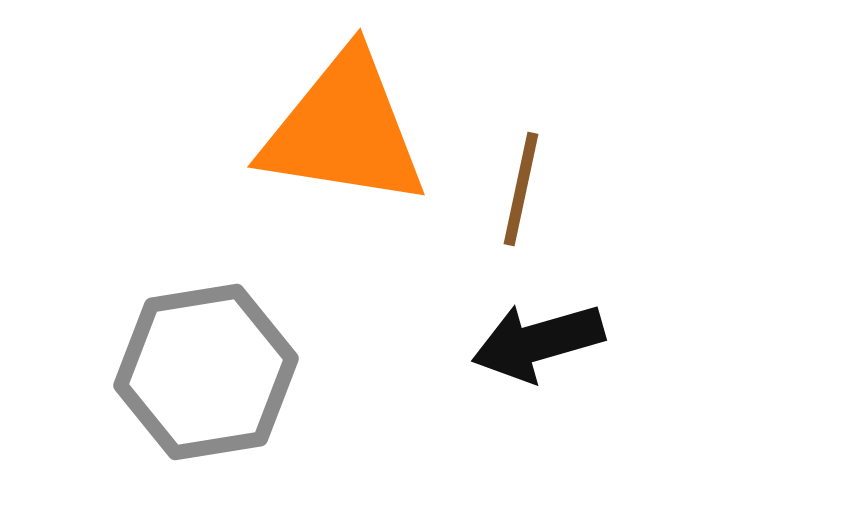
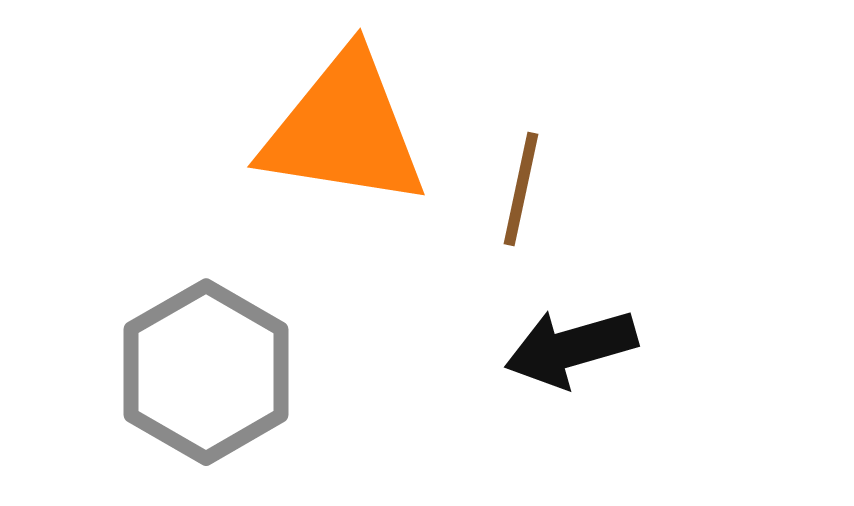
black arrow: moved 33 px right, 6 px down
gray hexagon: rotated 21 degrees counterclockwise
